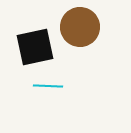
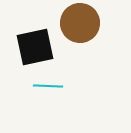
brown circle: moved 4 px up
